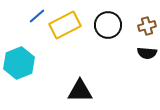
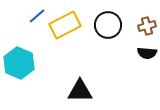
cyan hexagon: rotated 16 degrees counterclockwise
